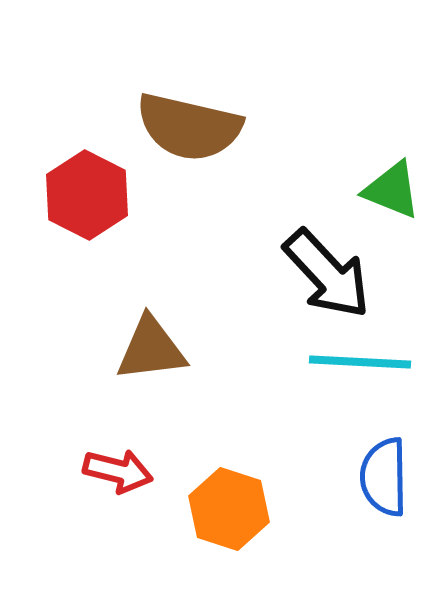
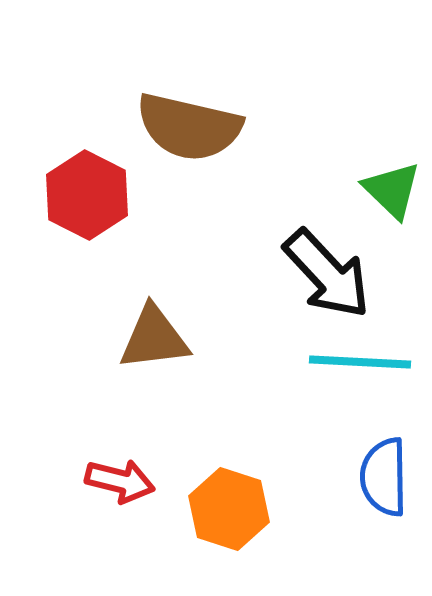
green triangle: rotated 22 degrees clockwise
brown triangle: moved 3 px right, 11 px up
red arrow: moved 2 px right, 10 px down
